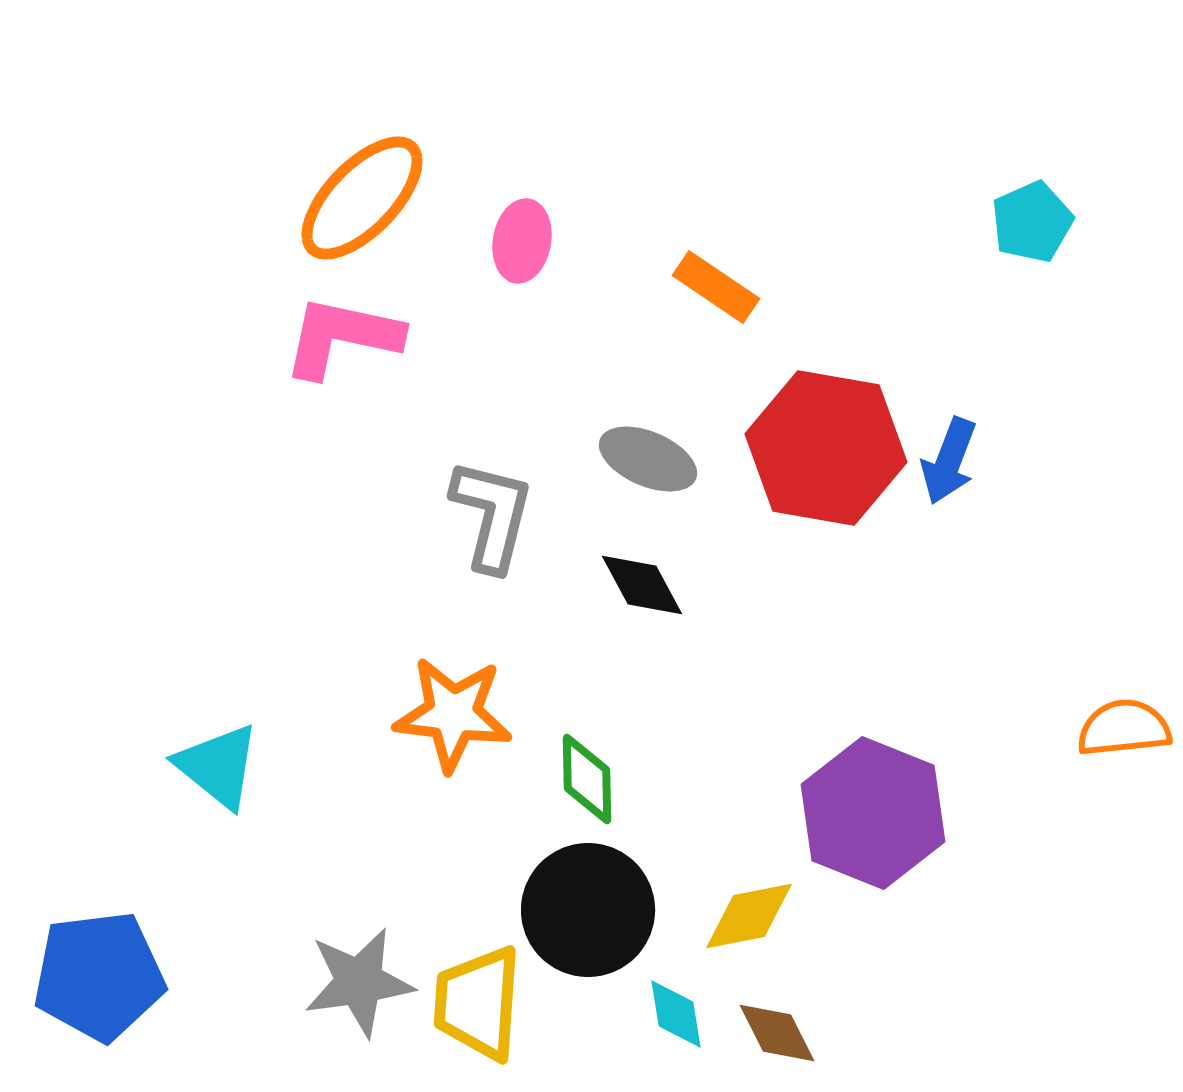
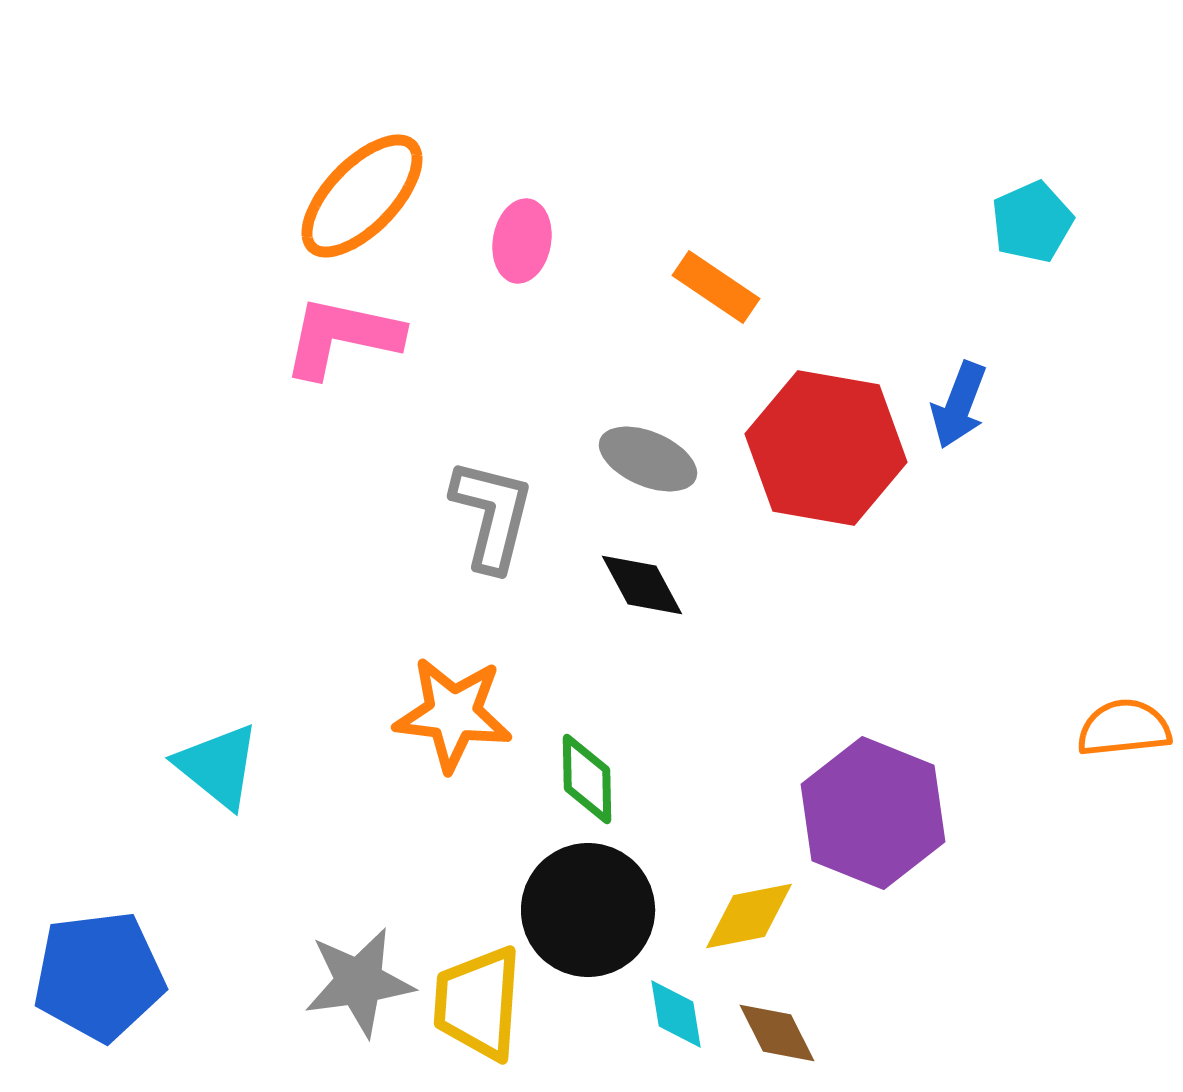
orange ellipse: moved 2 px up
blue arrow: moved 10 px right, 56 px up
